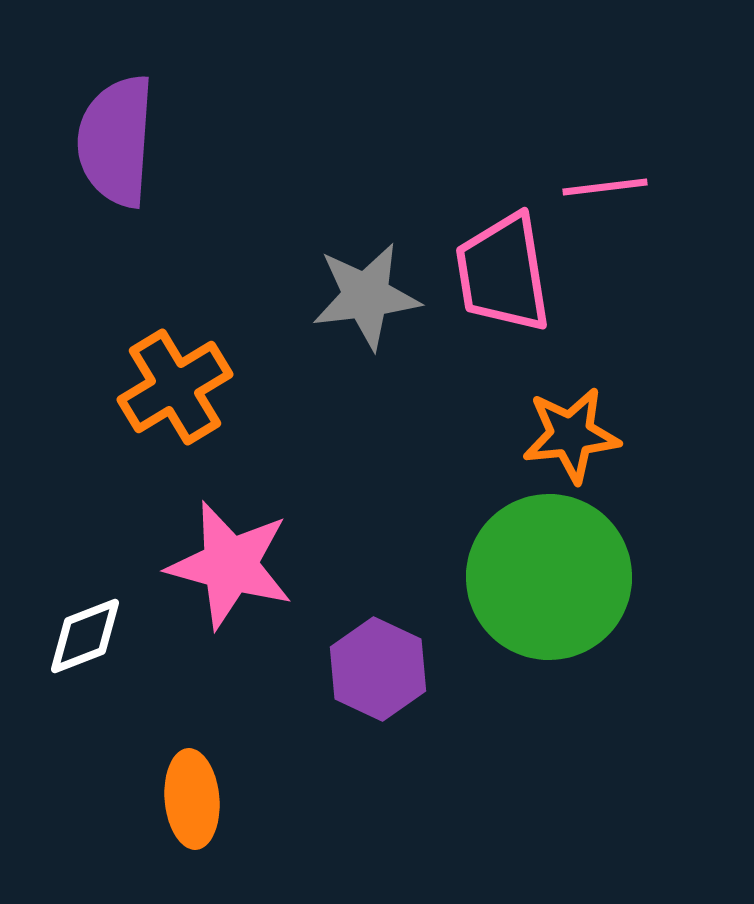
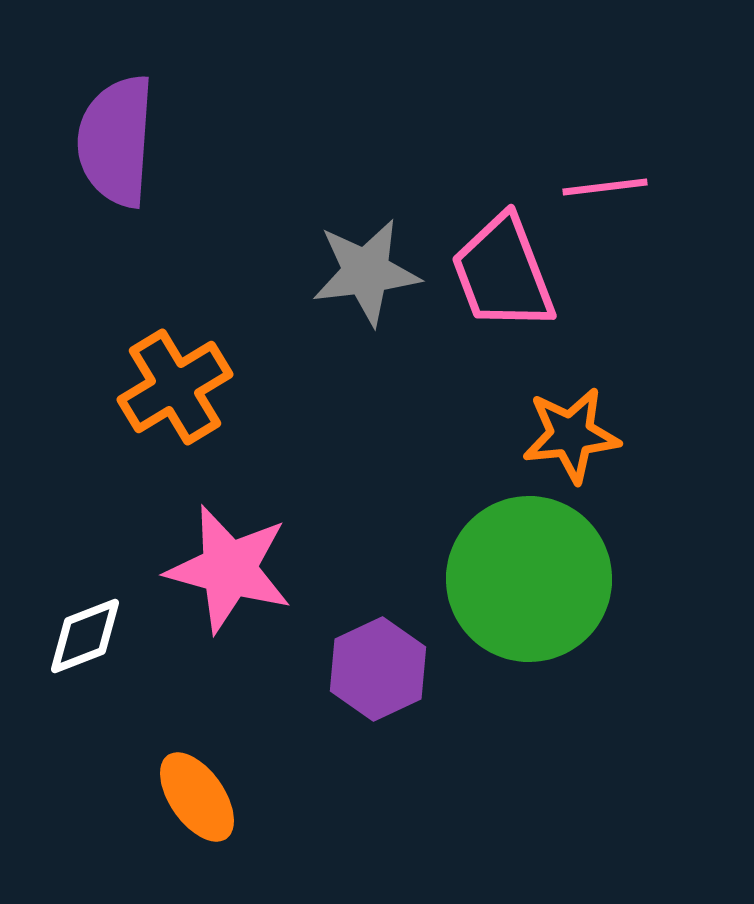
pink trapezoid: rotated 12 degrees counterclockwise
gray star: moved 24 px up
pink star: moved 1 px left, 4 px down
green circle: moved 20 px left, 2 px down
purple hexagon: rotated 10 degrees clockwise
orange ellipse: moved 5 px right, 2 px up; rotated 30 degrees counterclockwise
